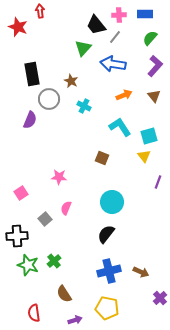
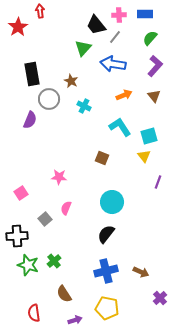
red star: rotated 18 degrees clockwise
blue cross: moved 3 px left
